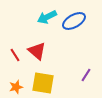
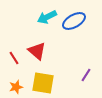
red line: moved 1 px left, 3 px down
